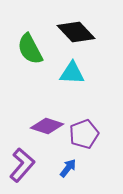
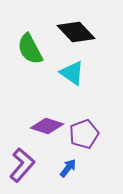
cyan triangle: rotated 32 degrees clockwise
